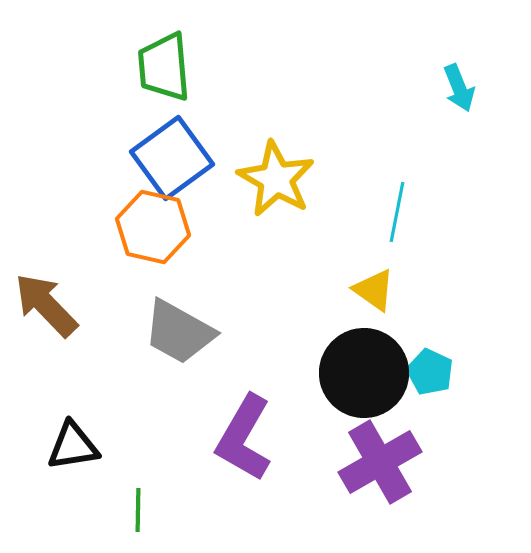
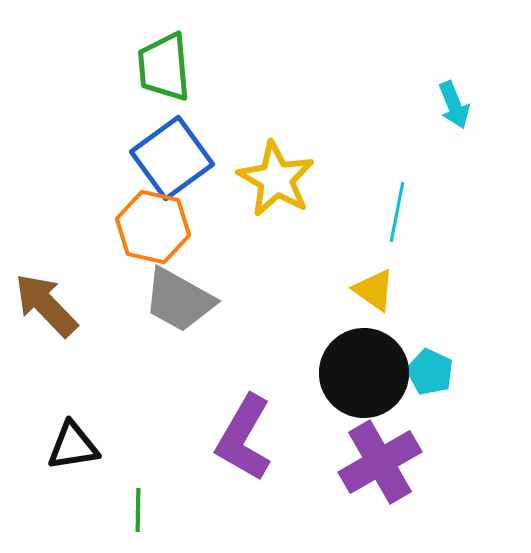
cyan arrow: moved 5 px left, 17 px down
gray trapezoid: moved 32 px up
